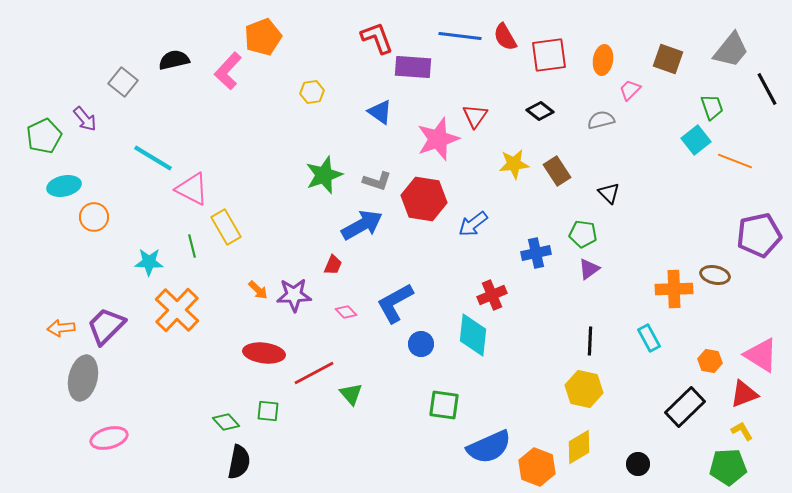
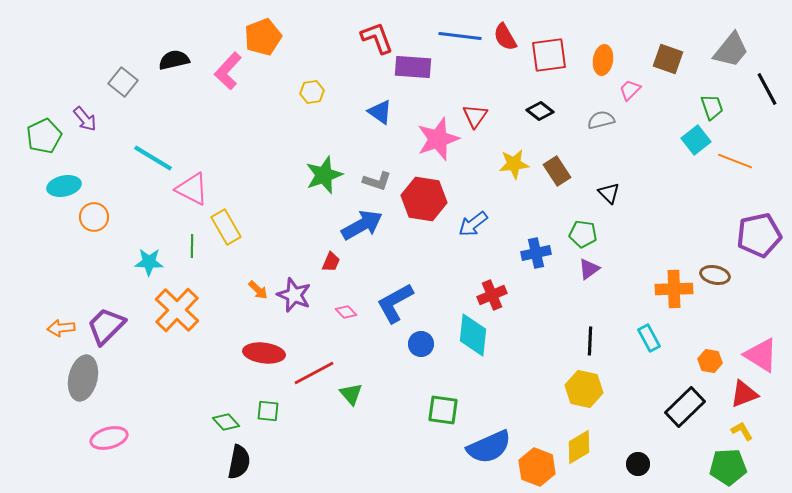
green line at (192, 246): rotated 15 degrees clockwise
red trapezoid at (333, 265): moved 2 px left, 3 px up
purple star at (294, 295): rotated 24 degrees clockwise
green square at (444, 405): moved 1 px left, 5 px down
